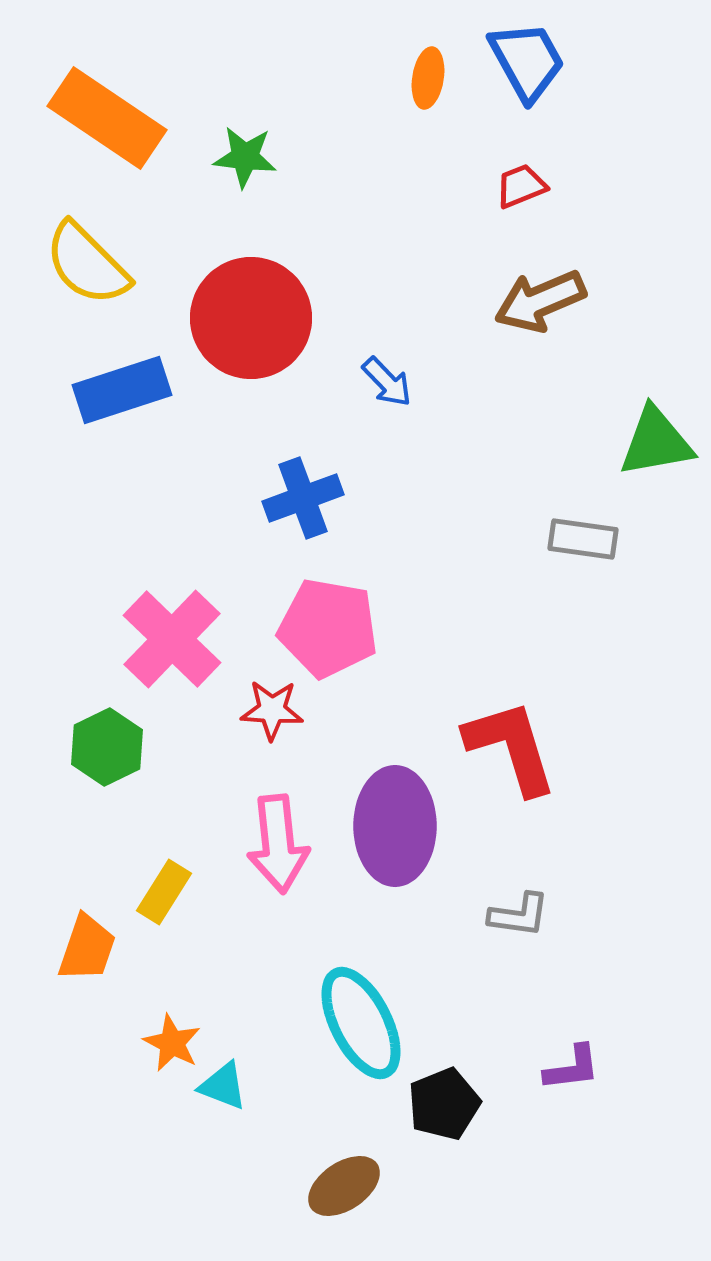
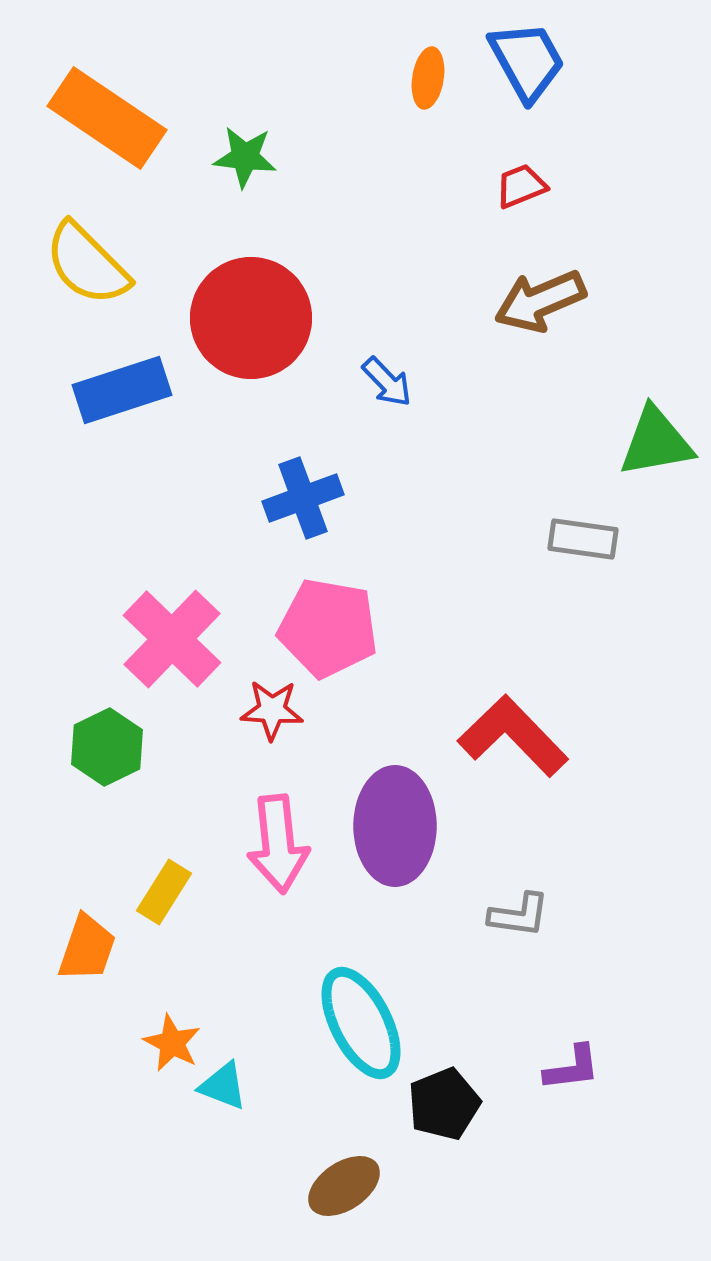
red L-shape: moved 2 px right, 11 px up; rotated 27 degrees counterclockwise
